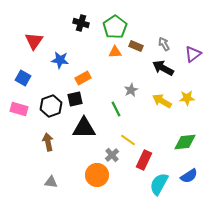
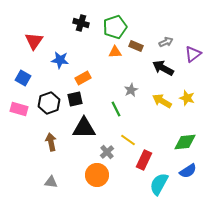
green pentagon: rotated 15 degrees clockwise
gray arrow: moved 2 px right, 2 px up; rotated 96 degrees clockwise
yellow star: rotated 21 degrees clockwise
black hexagon: moved 2 px left, 3 px up
brown arrow: moved 3 px right
gray cross: moved 5 px left, 3 px up
blue semicircle: moved 1 px left, 5 px up
